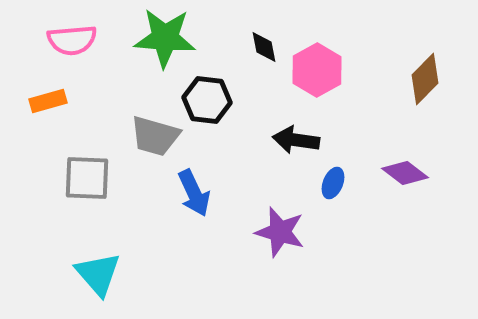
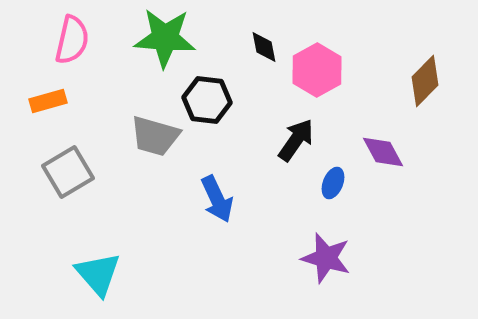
pink semicircle: rotated 72 degrees counterclockwise
brown diamond: moved 2 px down
black arrow: rotated 117 degrees clockwise
purple diamond: moved 22 px left, 21 px up; rotated 24 degrees clockwise
gray square: moved 19 px left, 6 px up; rotated 33 degrees counterclockwise
blue arrow: moved 23 px right, 6 px down
purple star: moved 46 px right, 26 px down
